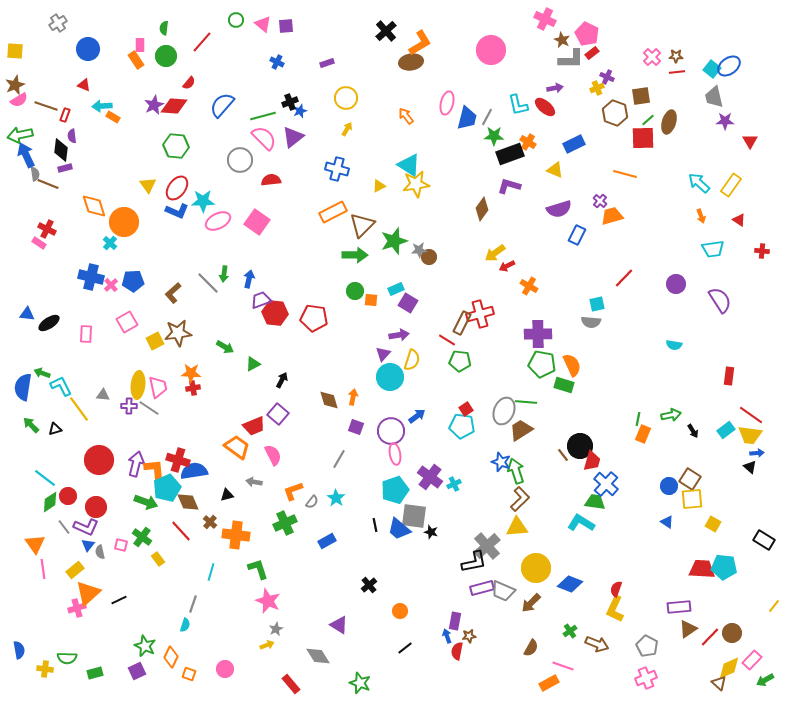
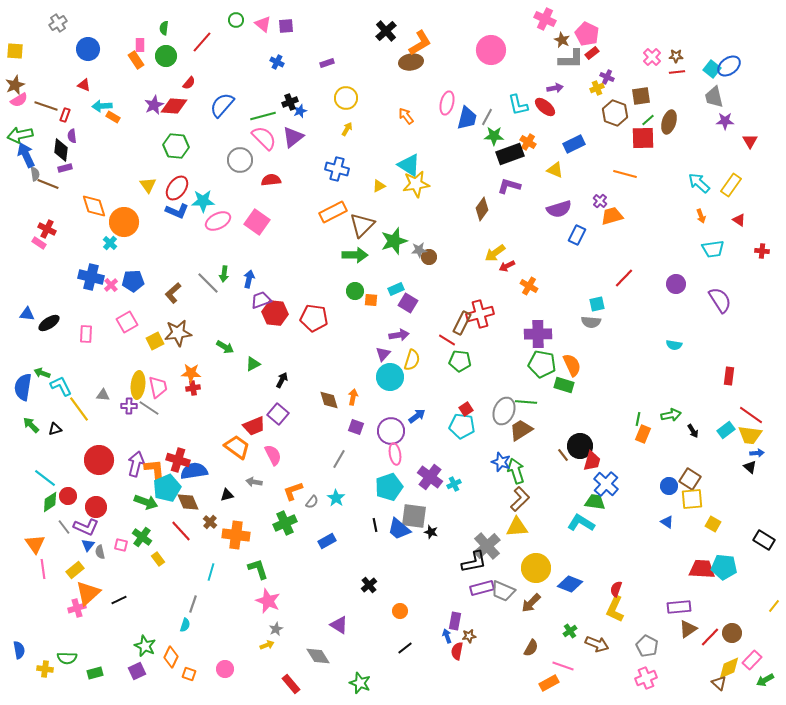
cyan pentagon at (395, 490): moved 6 px left, 3 px up
